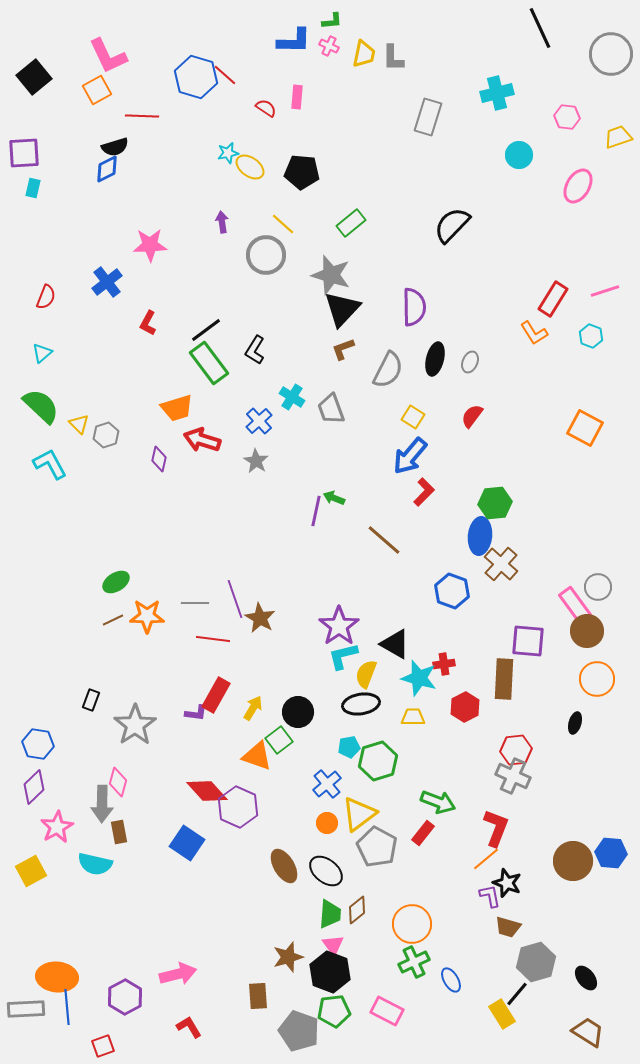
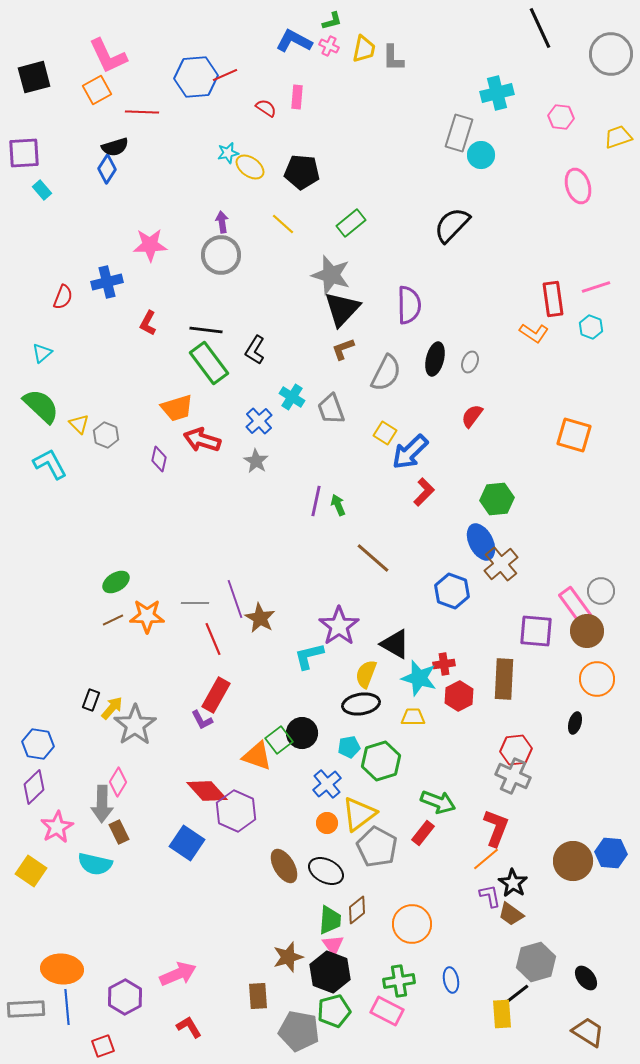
green L-shape at (332, 21): rotated 10 degrees counterclockwise
blue L-shape at (294, 41): rotated 153 degrees counterclockwise
yellow trapezoid at (364, 54): moved 5 px up
red line at (225, 75): rotated 65 degrees counterclockwise
black square at (34, 77): rotated 24 degrees clockwise
blue hexagon at (196, 77): rotated 21 degrees counterclockwise
red line at (142, 116): moved 4 px up
gray rectangle at (428, 117): moved 31 px right, 16 px down
pink hexagon at (567, 117): moved 6 px left
cyan circle at (519, 155): moved 38 px left
blue diamond at (107, 169): rotated 32 degrees counterclockwise
pink ellipse at (578, 186): rotated 48 degrees counterclockwise
cyan rectangle at (33, 188): moved 9 px right, 2 px down; rotated 54 degrees counterclockwise
gray circle at (266, 255): moved 45 px left
blue cross at (107, 282): rotated 24 degrees clockwise
pink line at (605, 291): moved 9 px left, 4 px up
red semicircle at (46, 297): moved 17 px right
red rectangle at (553, 299): rotated 40 degrees counterclockwise
purple semicircle at (414, 307): moved 5 px left, 2 px up
black line at (206, 330): rotated 44 degrees clockwise
orange L-shape at (534, 333): rotated 24 degrees counterclockwise
cyan hexagon at (591, 336): moved 9 px up
gray semicircle at (388, 370): moved 2 px left, 3 px down
yellow square at (413, 417): moved 28 px left, 16 px down
orange square at (585, 428): moved 11 px left, 7 px down; rotated 12 degrees counterclockwise
gray hexagon at (106, 435): rotated 20 degrees counterclockwise
blue arrow at (410, 456): moved 4 px up; rotated 6 degrees clockwise
green arrow at (334, 498): moved 4 px right, 7 px down; rotated 45 degrees clockwise
green hexagon at (495, 503): moved 2 px right, 4 px up
purple line at (316, 511): moved 10 px up
blue ellipse at (480, 536): moved 1 px right, 6 px down; rotated 33 degrees counterclockwise
brown line at (384, 540): moved 11 px left, 18 px down
brown cross at (501, 564): rotated 8 degrees clockwise
gray circle at (598, 587): moved 3 px right, 4 px down
red line at (213, 639): rotated 60 degrees clockwise
purple square at (528, 641): moved 8 px right, 10 px up
cyan L-shape at (343, 656): moved 34 px left
red hexagon at (465, 707): moved 6 px left, 11 px up
yellow arrow at (253, 708): moved 141 px left; rotated 10 degrees clockwise
black circle at (298, 712): moved 4 px right, 21 px down
purple L-shape at (196, 713): moved 6 px right, 7 px down; rotated 55 degrees clockwise
green hexagon at (378, 761): moved 3 px right
pink diamond at (118, 782): rotated 16 degrees clockwise
purple hexagon at (238, 807): moved 2 px left, 4 px down
brown rectangle at (119, 832): rotated 15 degrees counterclockwise
yellow square at (31, 871): rotated 28 degrees counterclockwise
black ellipse at (326, 871): rotated 12 degrees counterclockwise
black star at (507, 883): moved 6 px right; rotated 12 degrees clockwise
green trapezoid at (330, 914): moved 6 px down
brown trapezoid at (508, 927): moved 3 px right, 13 px up; rotated 20 degrees clockwise
green cross at (414, 962): moved 15 px left, 19 px down; rotated 16 degrees clockwise
pink arrow at (178, 974): rotated 9 degrees counterclockwise
orange ellipse at (57, 977): moved 5 px right, 8 px up
blue ellipse at (451, 980): rotated 20 degrees clockwise
black line at (517, 994): rotated 12 degrees clockwise
green pentagon at (334, 1011): rotated 8 degrees counterclockwise
yellow rectangle at (502, 1014): rotated 28 degrees clockwise
gray pentagon at (299, 1031): rotated 9 degrees counterclockwise
